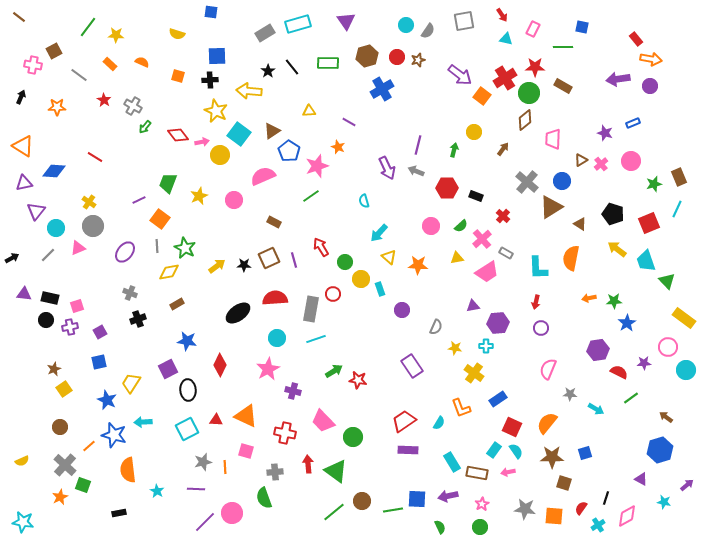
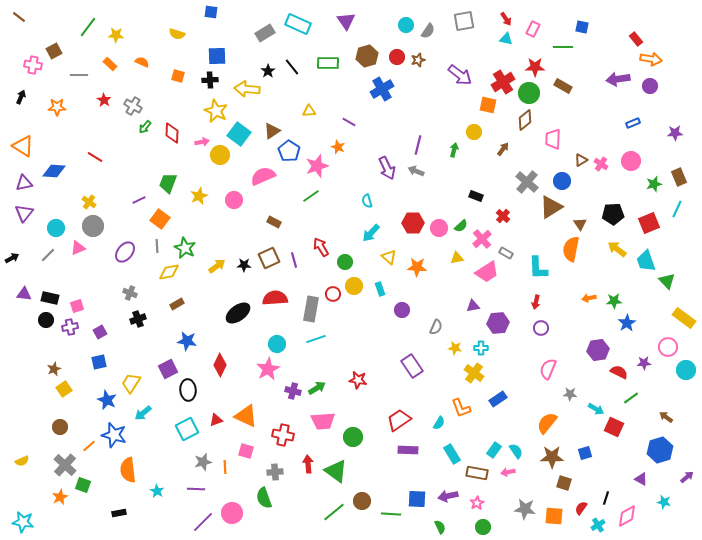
red arrow at (502, 15): moved 4 px right, 4 px down
cyan rectangle at (298, 24): rotated 40 degrees clockwise
gray line at (79, 75): rotated 36 degrees counterclockwise
red cross at (505, 78): moved 2 px left, 4 px down
yellow arrow at (249, 91): moved 2 px left, 2 px up
orange square at (482, 96): moved 6 px right, 9 px down; rotated 24 degrees counterclockwise
purple star at (605, 133): moved 70 px right; rotated 21 degrees counterclockwise
red diamond at (178, 135): moved 6 px left, 2 px up; rotated 40 degrees clockwise
pink cross at (601, 164): rotated 16 degrees counterclockwise
red hexagon at (447, 188): moved 34 px left, 35 px down
cyan semicircle at (364, 201): moved 3 px right
purple triangle at (36, 211): moved 12 px left, 2 px down
black pentagon at (613, 214): rotated 20 degrees counterclockwise
brown triangle at (580, 224): rotated 24 degrees clockwise
pink circle at (431, 226): moved 8 px right, 2 px down
cyan arrow at (379, 233): moved 8 px left
orange semicircle at (571, 258): moved 9 px up
orange star at (418, 265): moved 1 px left, 2 px down
yellow circle at (361, 279): moved 7 px left, 7 px down
cyan circle at (277, 338): moved 6 px down
cyan cross at (486, 346): moved 5 px left, 2 px down
green arrow at (334, 371): moved 17 px left, 17 px down
red triangle at (216, 420): rotated 24 degrees counterclockwise
pink trapezoid at (323, 421): rotated 50 degrees counterclockwise
red trapezoid at (404, 421): moved 5 px left, 1 px up
cyan arrow at (143, 422): moved 9 px up; rotated 36 degrees counterclockwise
red square at (512, 427): moved 102 px right
red cross at (285, 433): moved 2 px left, 2 px down
cyan rectangle at (452, 462): moved 8 px up
purple arrow at (687, 485): moved 8 px up
pink star at (482, 504): moved 5 px left, 1 px up
green line at (393, 510): moved 2 px left, 4 px down; rotated 12 degrees clockwise
purple line at (205, 522): moved 2 px left
green circle at (480, 527): moved 3 px right
